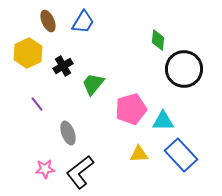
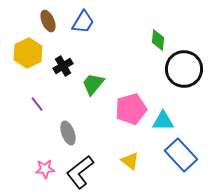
yellow triangle: moved 9 px left, 7 px down; rotated 42 degrees clockwise
